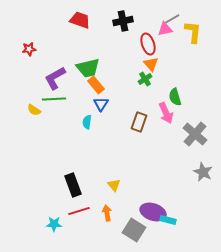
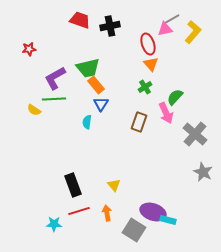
black cross: moved 13 px left, 5 px down
yellow L-shape: rotated 35 degrees clockwise
green cross: moved 8 px down
green semicircle: rotated 60 degrees clockwise
